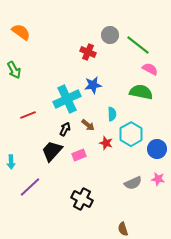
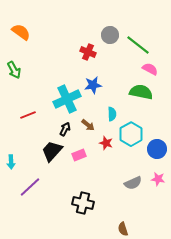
black cross: moved 1 px right, 4 px down; rotated 15 degrees counterclockwise
